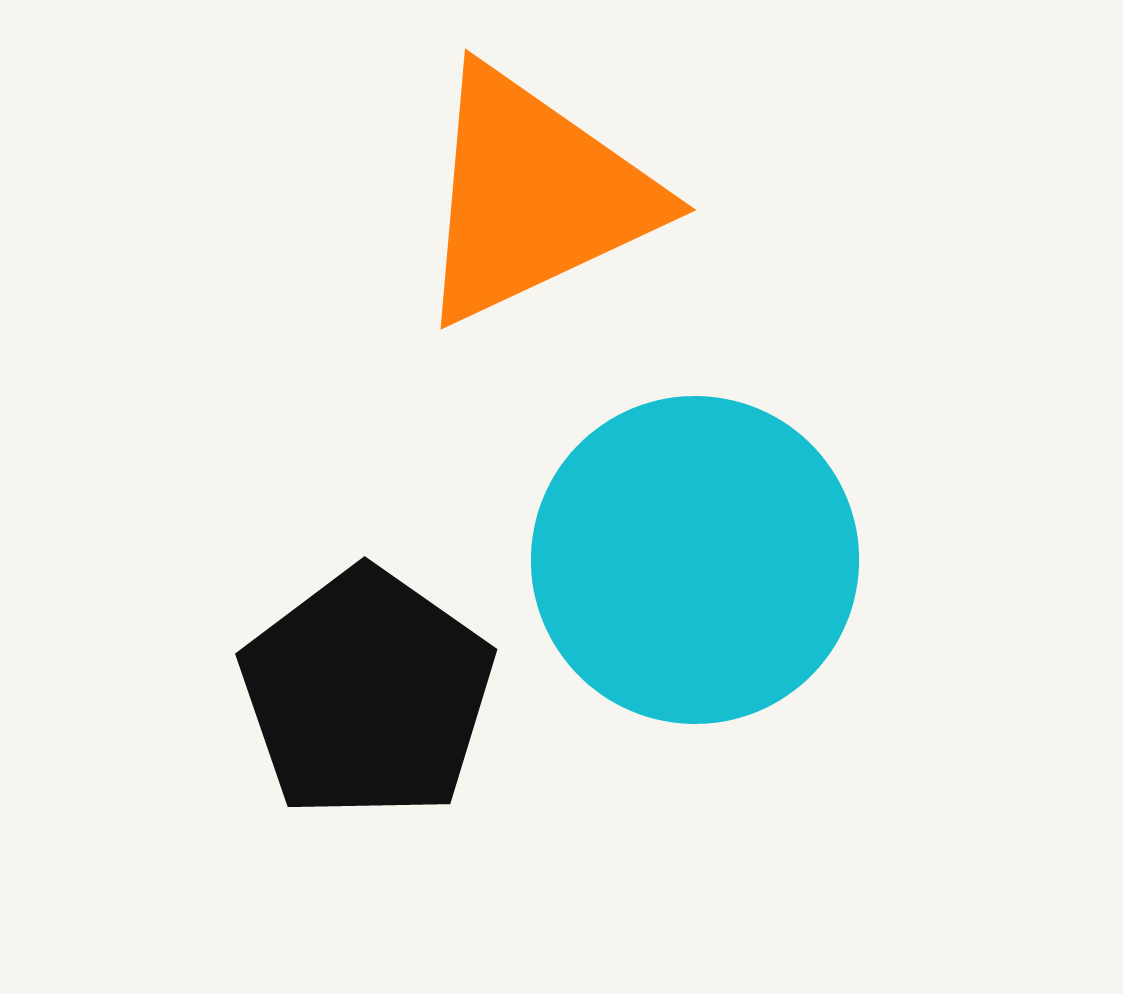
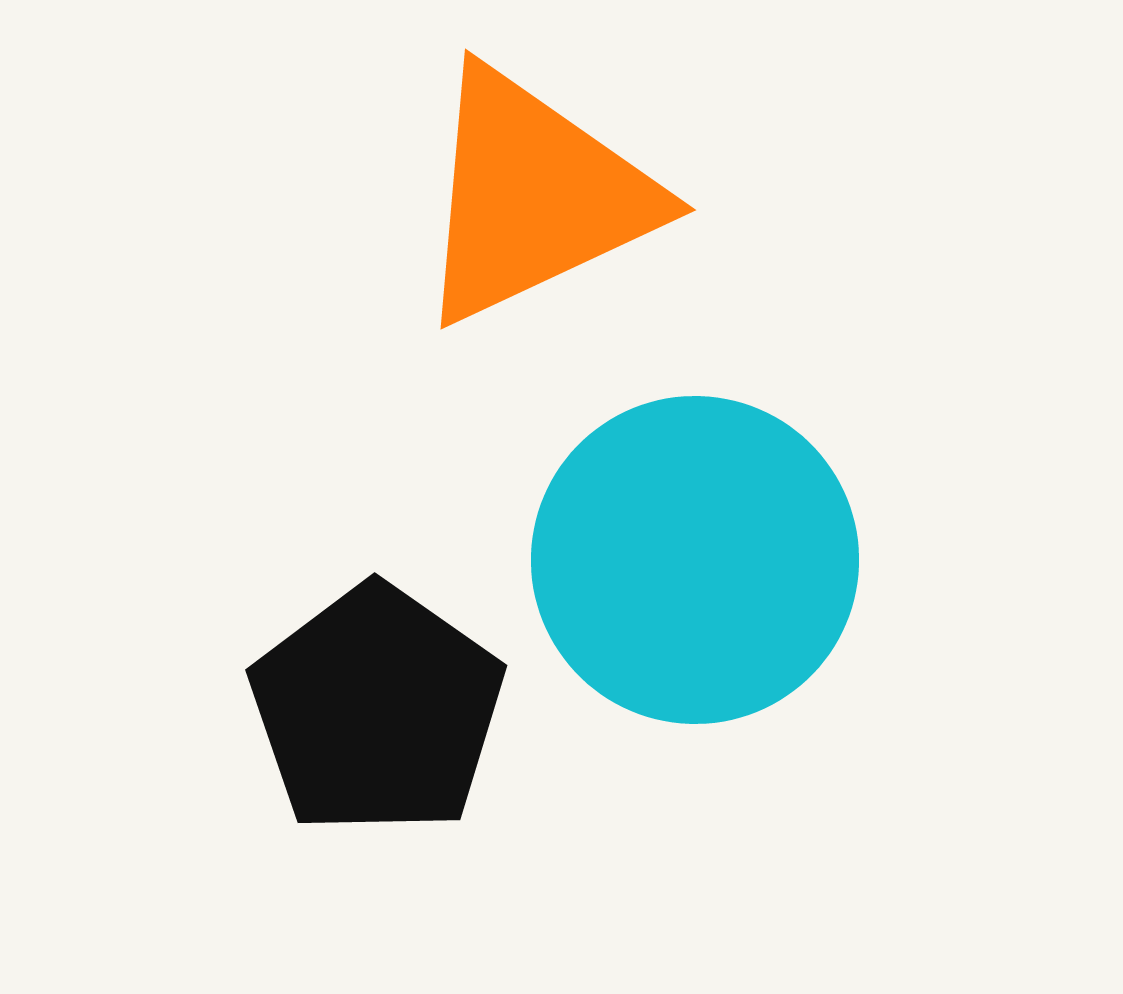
black pentagon: moved 10 px right, 16 px down
